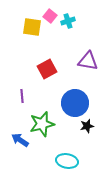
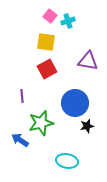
yellow square: moved 14 px right, 15 px down
green star: moved 1 px left, 1 px up
